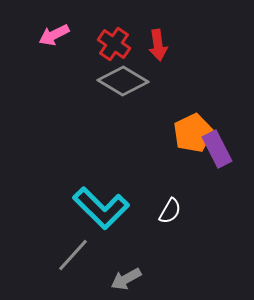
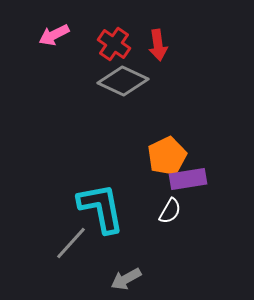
gray diamond: rotated 6 degrees counterclockwise
orange pentagon: moved 26 px left, 23 px down
purple rectangle: moved 29 px left, 30 px down; rotated 72 degrees counterclockwise
cyan L-shape: rotated 146 degrees counterclockwise
gray line: moved 2 px left, 12 px up
